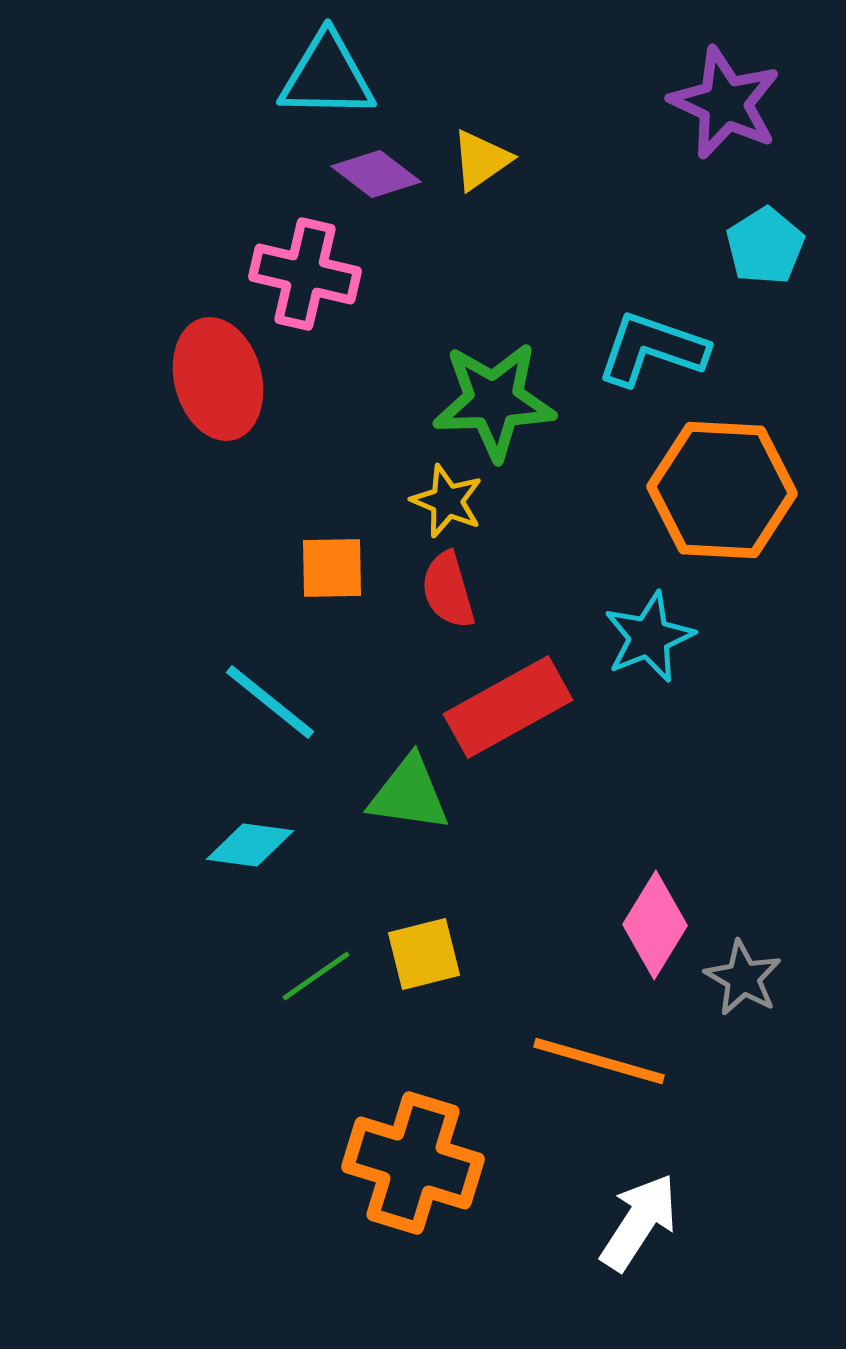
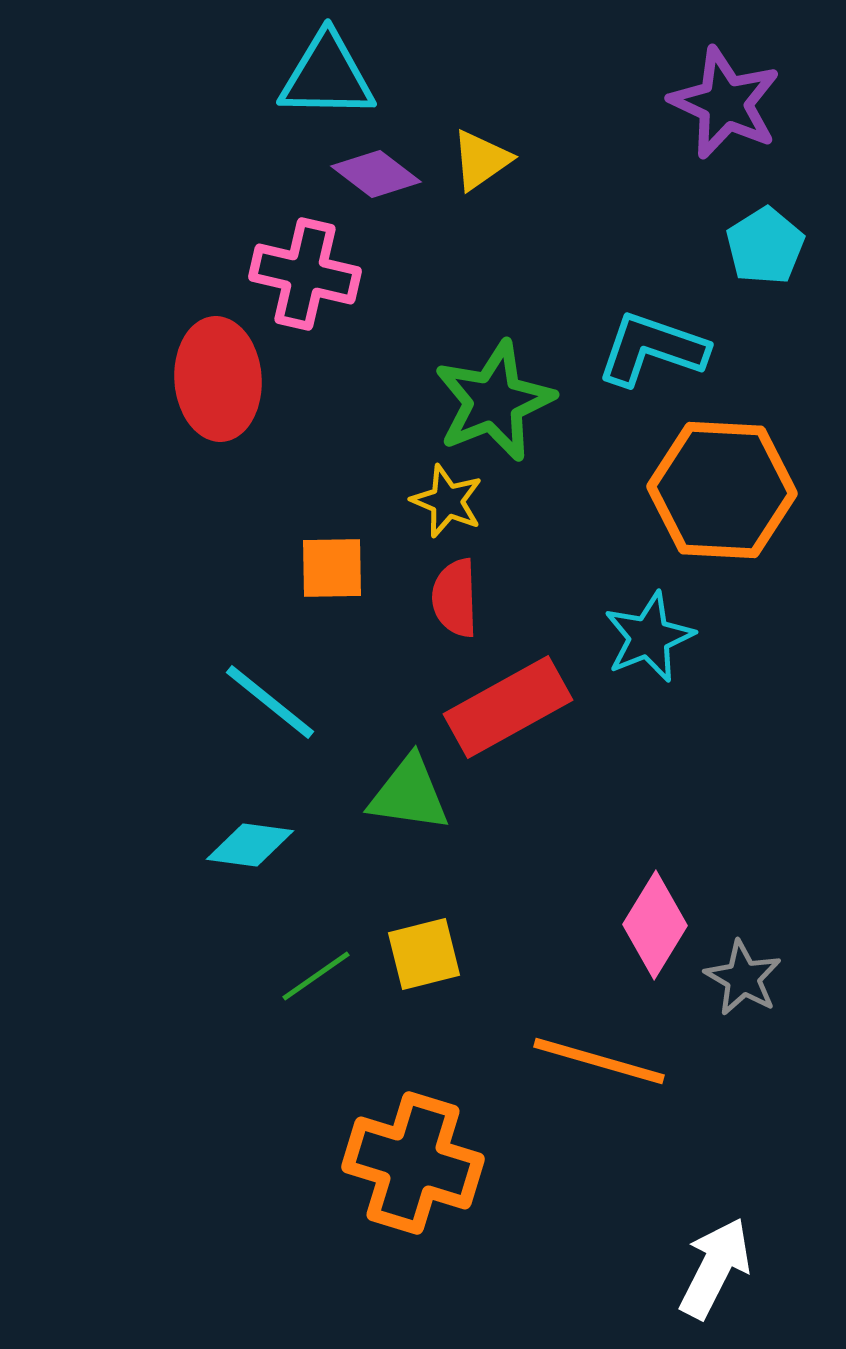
red ellipse: rotated 11 degrees clockwise
green star: rotated 20 degrees counterclockwise
red semicircle: moved 7 px right, 8 px down; rotated 14 degrees clockwise
white arrow: moved 76 px right, 46 px down; rotated 6 degrees counterclockwise
